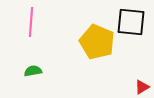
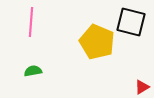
black square: rotated 8 degrees clockwise
